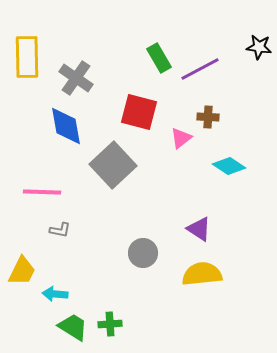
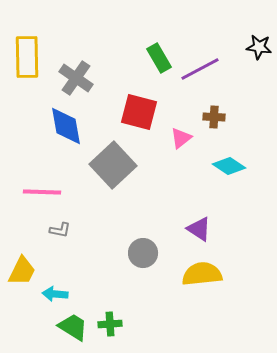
brown cross: moved 6 px right
